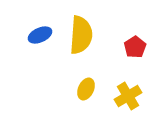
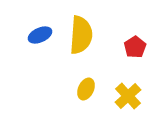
yellow cross: rotated 12 degrees counterclockwise
